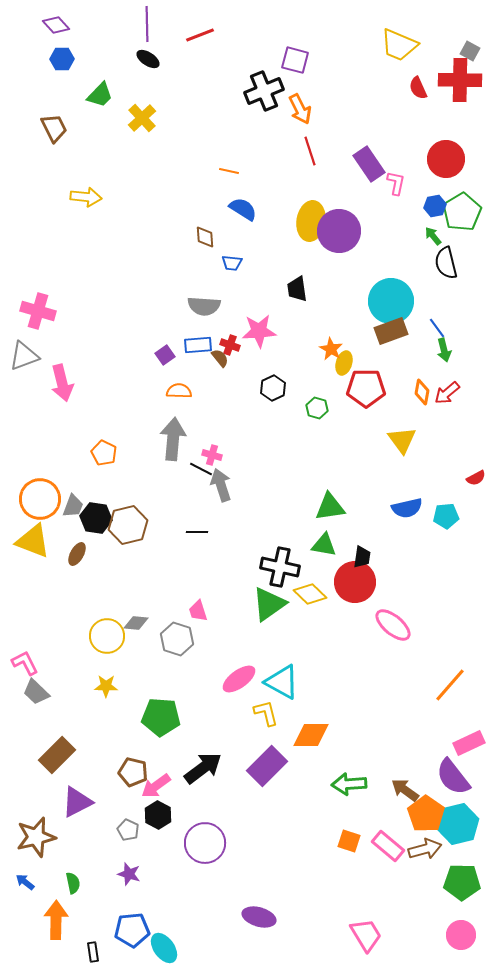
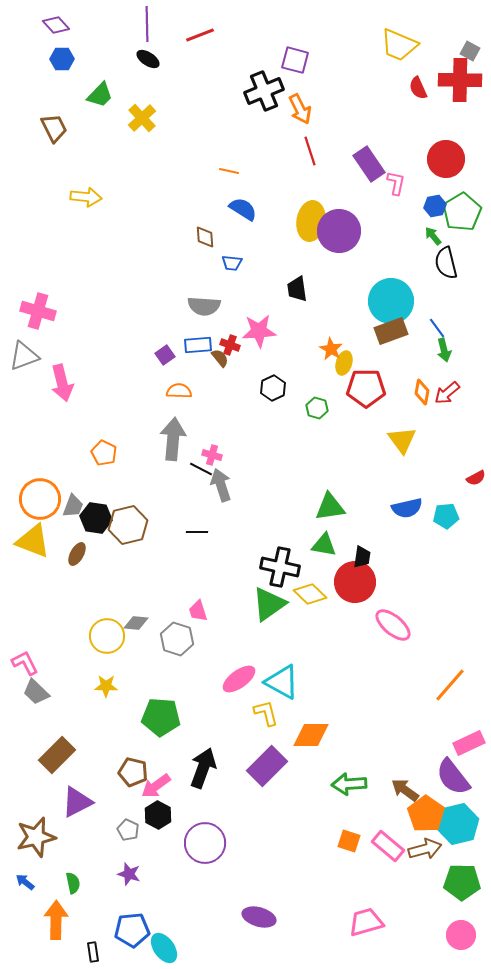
black arrow at (203, 768): rotated 33 degrees counterclockwise
pink trapezoid at (366, 935): moved 13 px up; rotated 75 degrees counterclockwise
